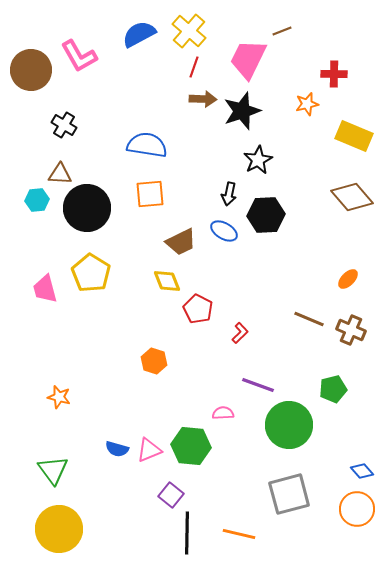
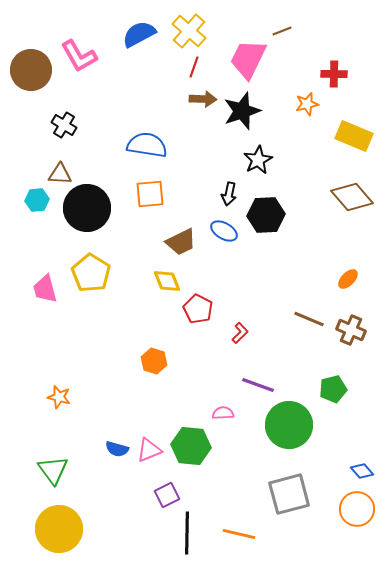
purple square at (171, 495): moved 4 px left; rotated 25 degrees clockwise
